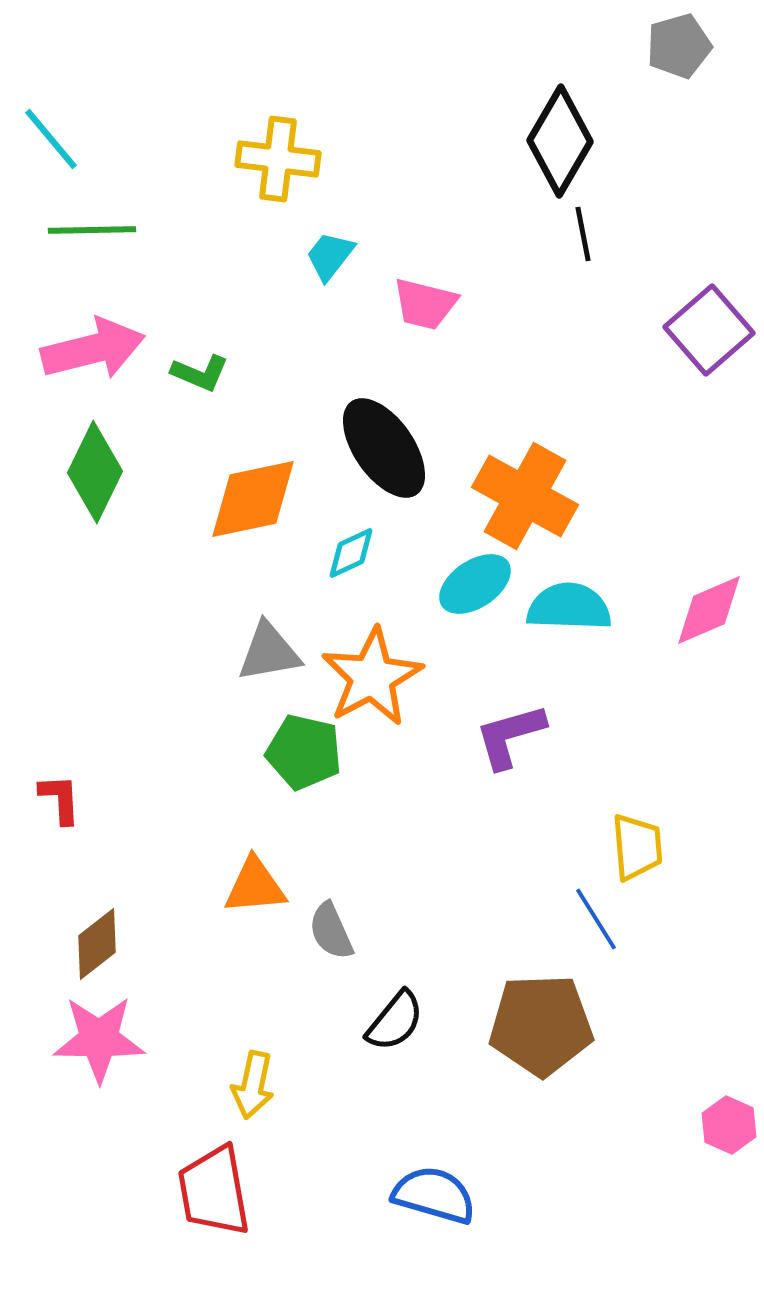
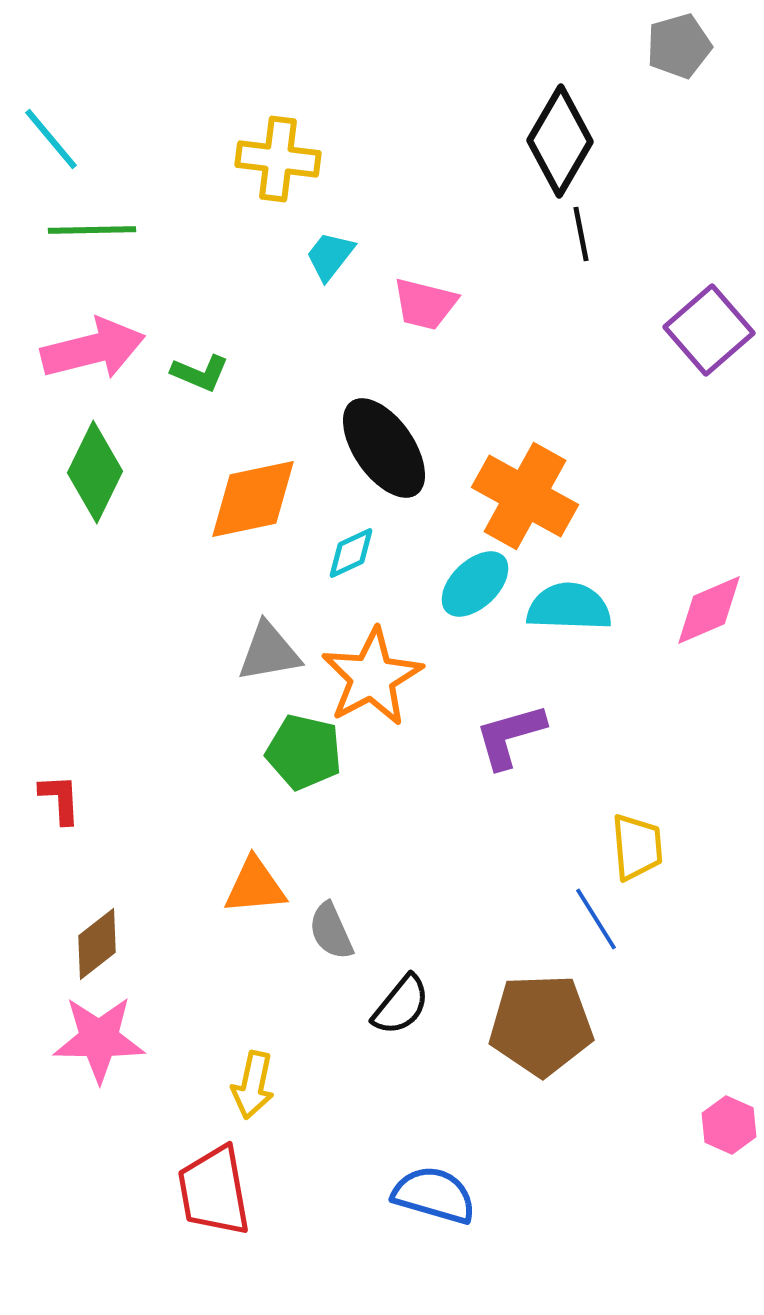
black line: moved 2 px left
cyan ellipse: rotated 10 degrees counterclockwise
black semicircle: moved 6 px right, 16 px up
